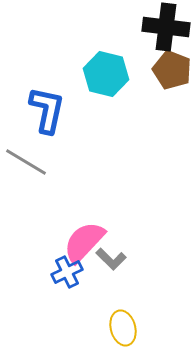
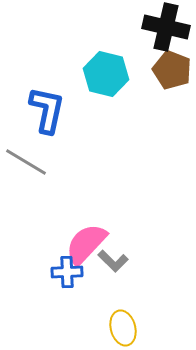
black cross: rotated 6 degrees clockwise
pink semicircle: moved 2 px right, 2 px down
gray L-shape: moved 2 px right, 2 px down
blue cross: rotated 24 degrees clockwise
